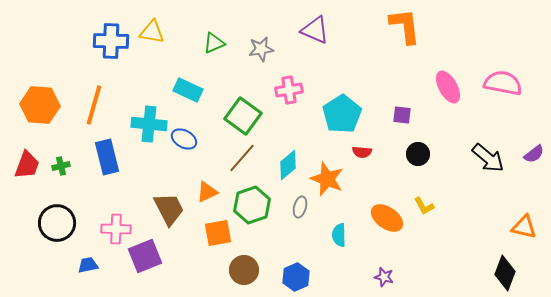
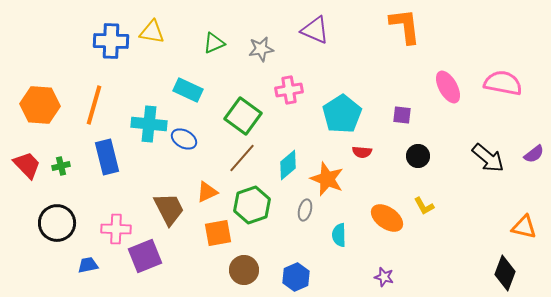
black circle at (418, 154): moved 2 px down
red trapezoid at (27, 165): rotated 64 degrees counterclockwise
gray ellipse at (300, 207): moved 5 px right, 3 px down
